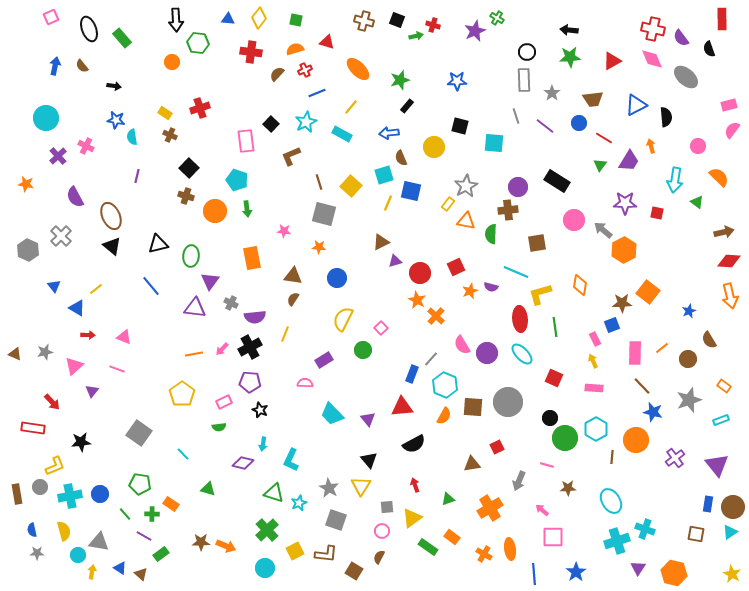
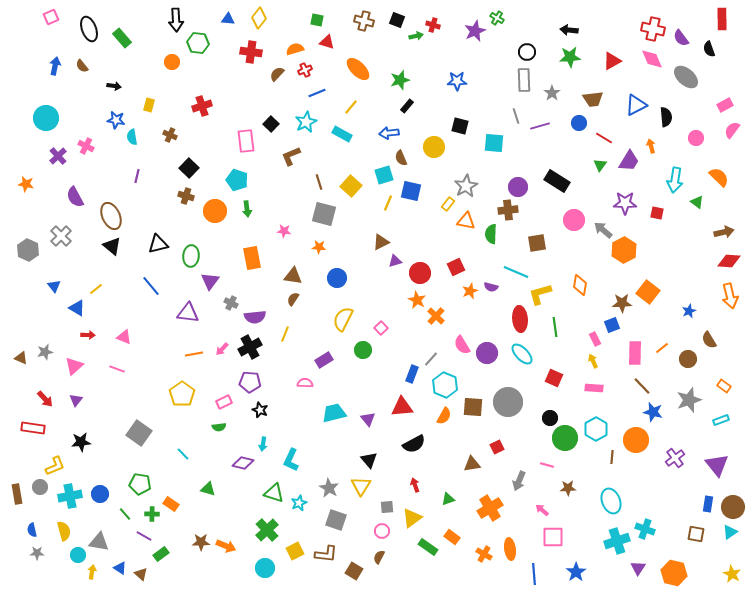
green square at (296, 20): moved 21 px right
pink rectangle at (729, 105): moved 4 px left; rotated 14 degrees counterclockwise
red cross at (200, 108): moved 2 px right, 2 px up
yellow rectangle at (165, 113): moved 16 px left, 8 px up; rotated 72 degrees clockwise
purple line at (545, 126): moved 5 px left; rotated 54 degrees counterclockwise
pink circle at (698, 146): moved 2 px left, 8 px up
purple triangle at (195, 308): moved 7 px left, 5 px down
brown triangle at (15, 354): moved 6 px right, 4 px down
purple triangle at (92, 391): moved 16 px left, 9 px down
red arrow at (52, 402): moved 7 px left, 3 px up
cyan trapezoid at (332, 414): moved 2 px right, 1 px up; rotated 120 degrees clockwise
cyan ellipse at (611, 501): rotated 10 degrees clockwise
